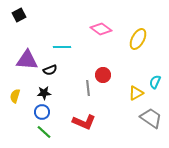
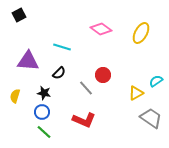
yellow ellipse: moved 3 px right, 6 px up
cyan line: rotated 18 degrees clockwise
purple triangle: moved 1 px right, 1 px down
black semicircle: moved 9 px right, 3 px down; rotated 24 degrees counterclockwise
cyan semicircle: moved 1 px right, 1 px up; rotated 32 degrees clockwise
gray line: moved 2 px left; rotated 35 degrees counterclockwise
black star: rotated 16 degrees clockwise
red L-shape: moved 2 px up
